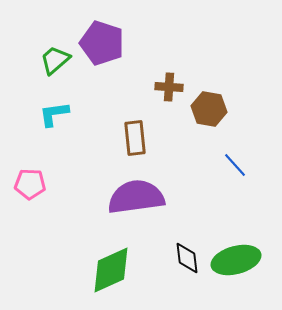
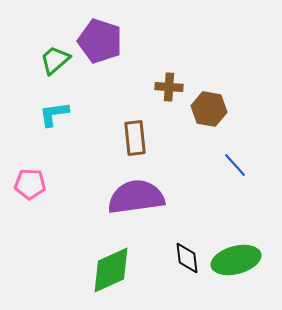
purple pentagon: moved 2 px left, 2 px up
